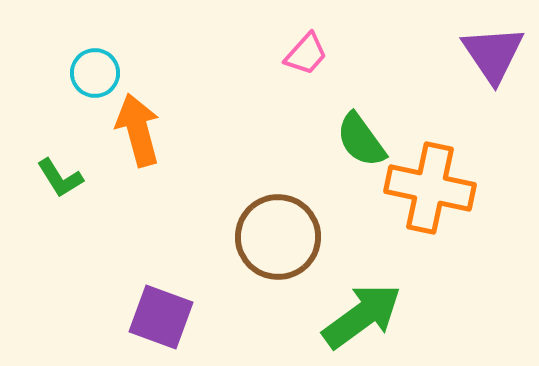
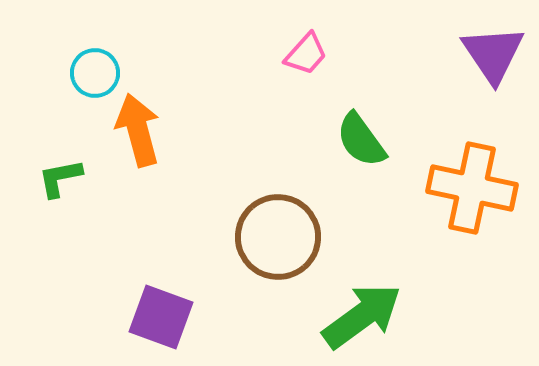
green L-shape: rotated 111 degrees clockwise
orange cross: moved 42 px right
